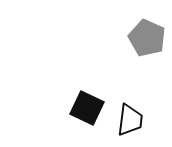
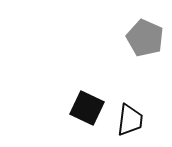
gray pentagon: moved 2 px left
